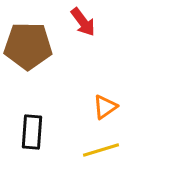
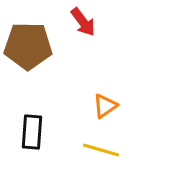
orange triangle: moved 1 px up
yellow line: rotated 33 degrees clockwise
